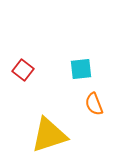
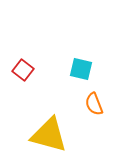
cyan square: rotated 20 degrees clockwise
yellow triangle: rotated 33 degrees clockwise
